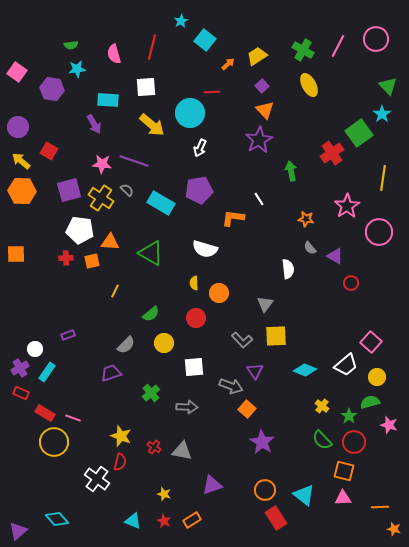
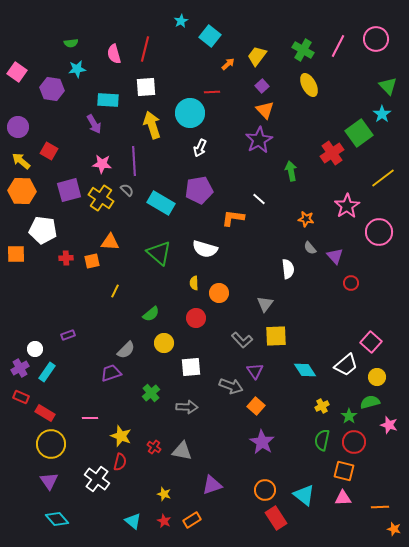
cyan square at (205, 40): moved 5 px right, 4 px up
green semicircle at (71, 45): moved 2 px up
red line at (152, 47): moved 7 px left, 2 px down
yellow trapezoid at (257, 56): rotated 20 degrees counterclockwise
yellow arrow at (152, 125): rotated 148 degrees counterclockwise
purple line at (134, 161): rotated 68 degrees clockwise
yellow line at (383, 178): rotated 45 degrees clockwise
white line at (259, 199): rotated 16 degrees counterclockwise
white pentagon at (80, 230): moved 37 px left
green triangle at (151, 253): moved 8 px right; rotated 12 degrees clockwise
purple triangle at (335, 256): rotated 18 degrees clockwise
gray semicircle at (126, 345): moved 5 px down
white square at (194, 367): moved 3 px left
cyan diamond at (305, 370): rotated 35 degrees clockwise
red rectangle at (21, 393): moved 4 px down
yellow cross at (322, 406): rotated 24 degrees clockwise
orange square at (247, 409): moved 9 px right, 3 px up
pink line at (73, 418): moved 17 px right; rotated 21 degrees counterclockwise
green semicircle at (322, 440): rotated 55 degrees clockwise
yellow circle at (54, 442): moved 3 px left, 2 px down
cyan triangle at (133, 521): rotated 18 degrees clockwise
purple triangle at (18, 531): moved 31 px right, 50 px up; rotated 24 degrees counterclockwise
